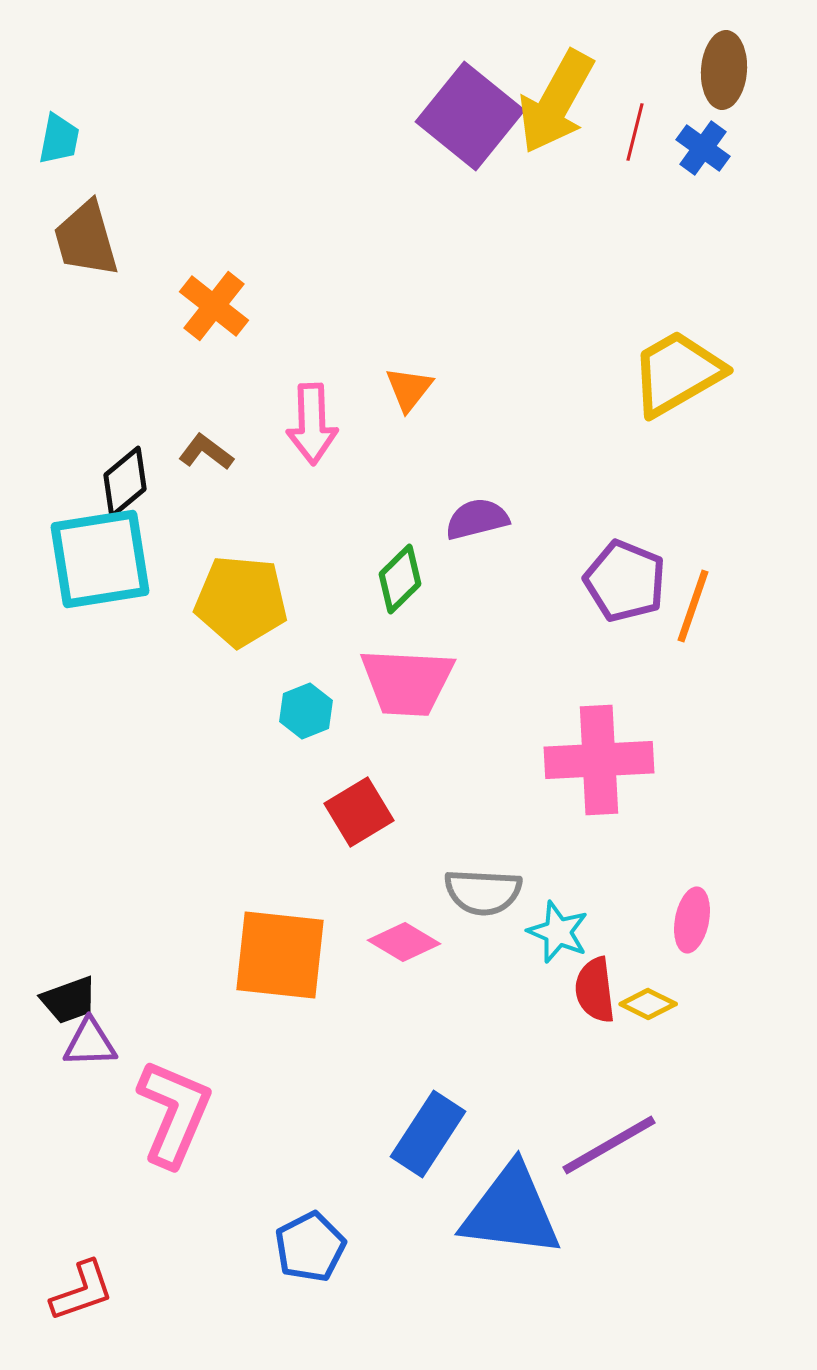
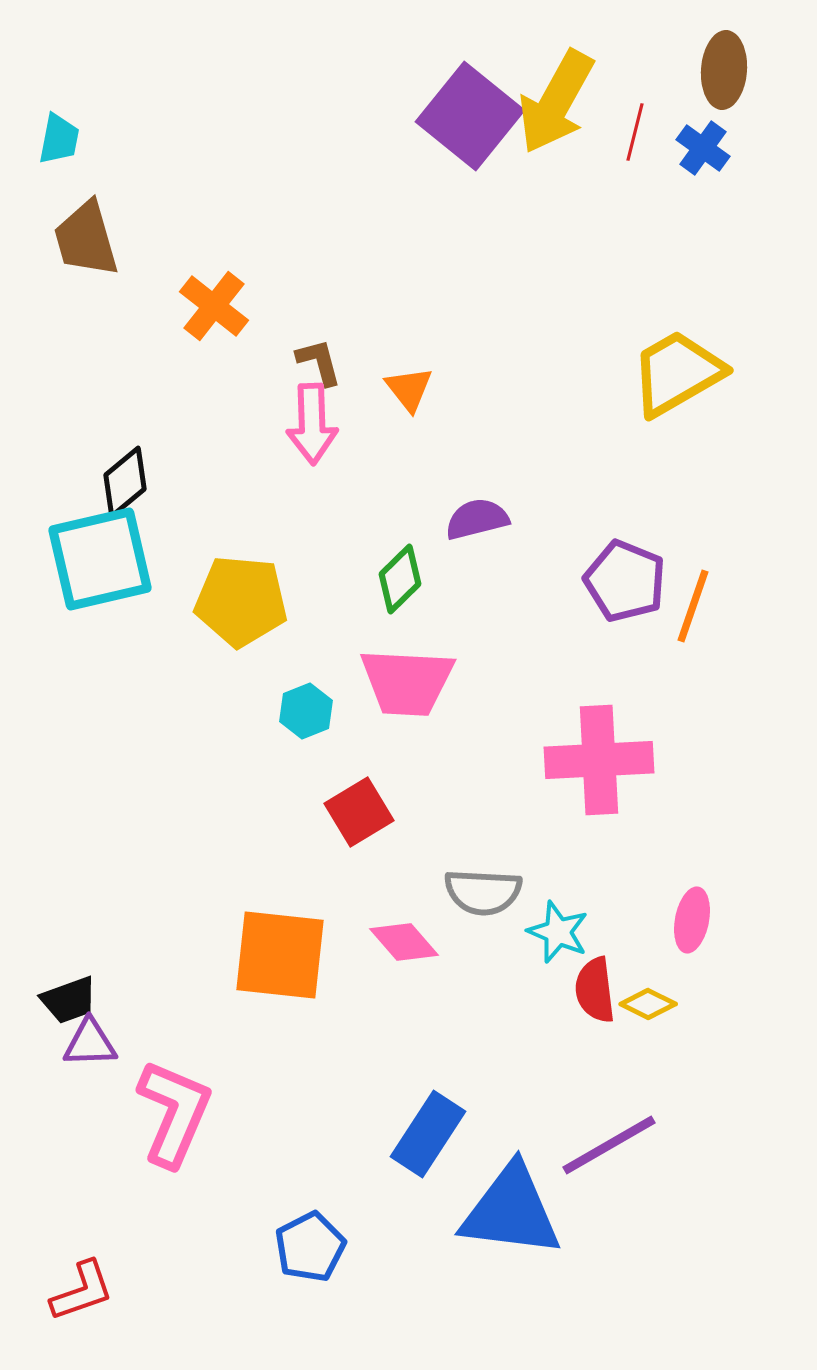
orange triangle: rotated 16 degrees counterclockwise
brown L-shape: moved 113 px right, 90 px up; rotated 38 degrees clockwise
cyan square: rotated 4 degrees counterclockwise
pink diamond: rotated 18 degrees clockwise
